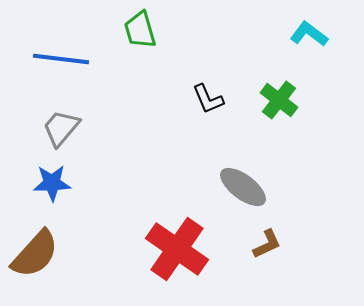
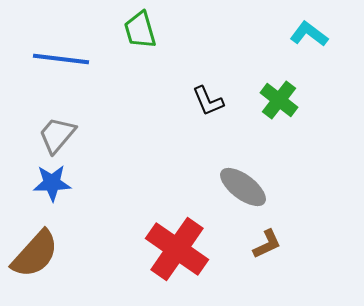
black L-shape: moved 2 px down
gray trapezoid: moved 4 px left, 7 px down
